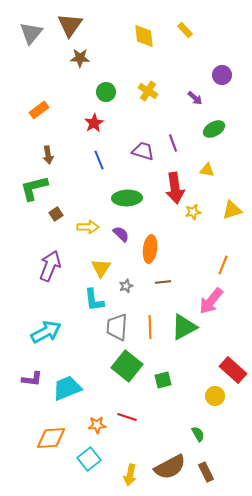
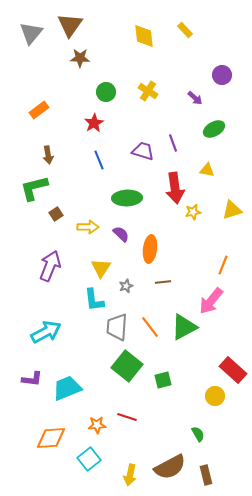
orange line at (150, 327): rotated 35 degrees counterclockwise
brown rectangle at (206, 472): moved 3 px down; rotated 12 degrees clockwise
